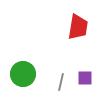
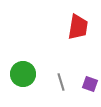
purple square: moved 5 px right, 6 px down; rotated 21 degrees clockwise
gray line: rotated 30 degrees counterclockwise
